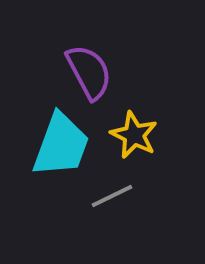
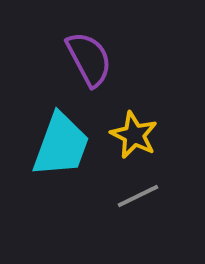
purple semicircle: moved 13 px up
gray line: moved 26 px right
